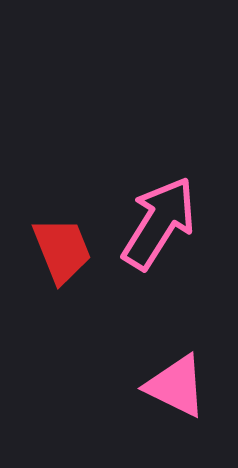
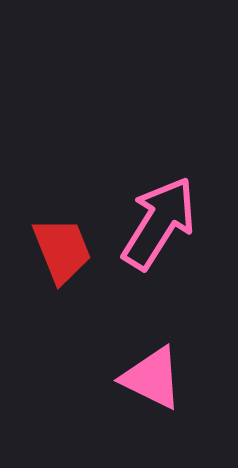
pink triangle: moved 24 px left, 8 px up
